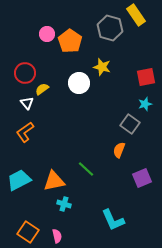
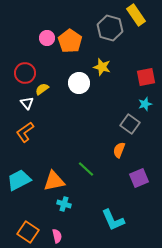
pink circle: moved 4 px down
purple square: moved 3 px left
